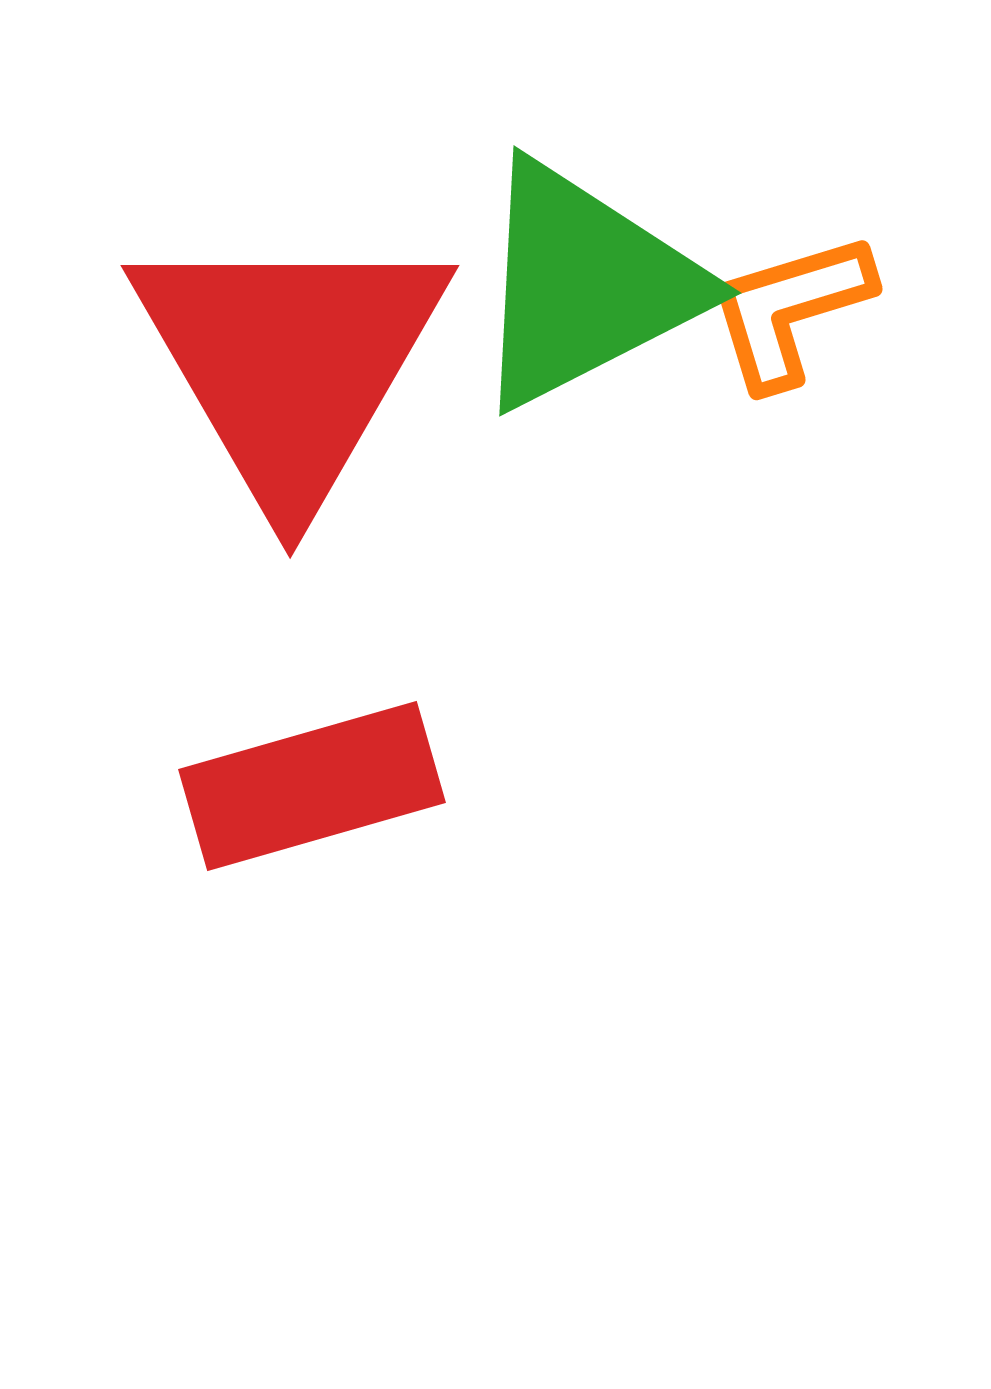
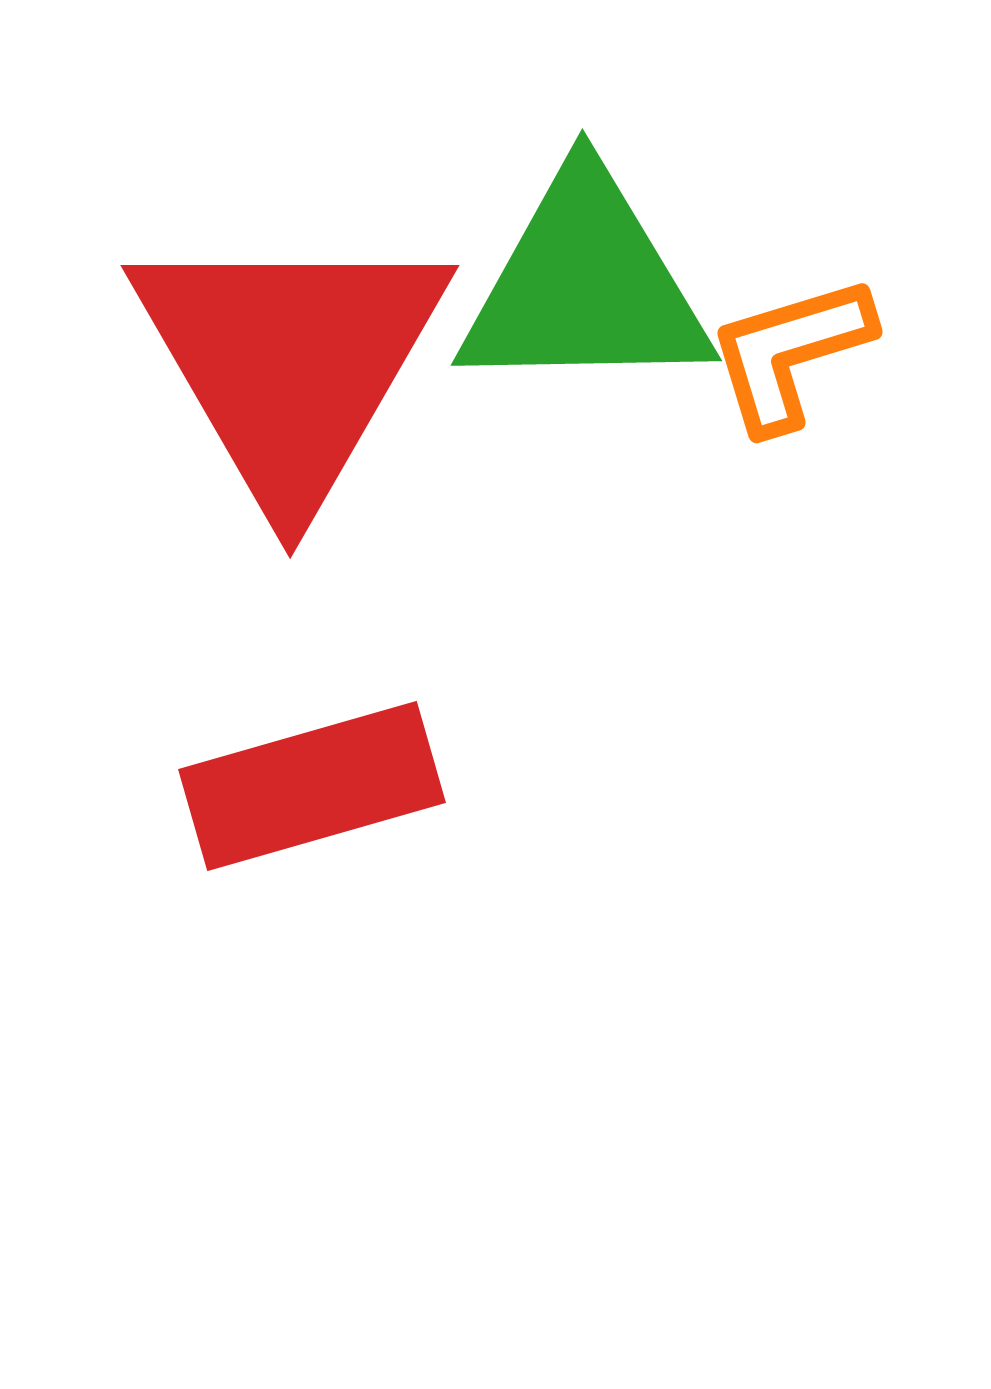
green triangle: rotated 26 degrees clockwise
orange L-shape: moved 43 px down
